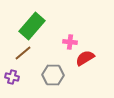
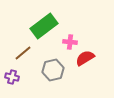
green rectangle: moved 12 px right; rotated 12 degrees clockwise
gray hexagon: moved 5 px up; rotated 15 degrees counterclockwise
